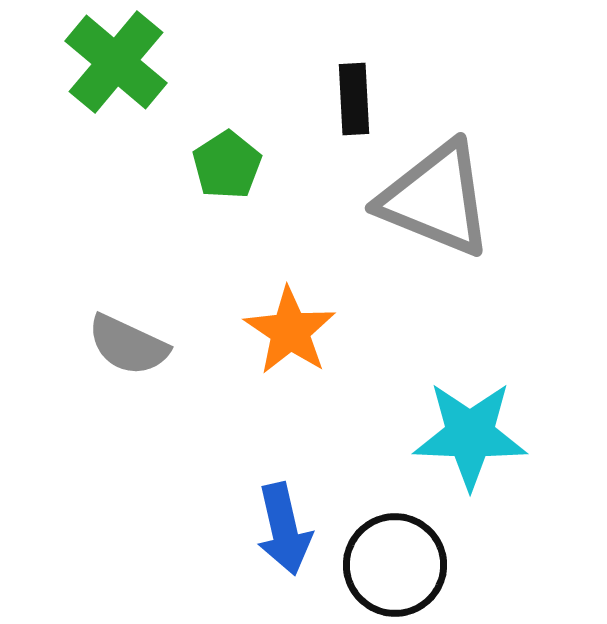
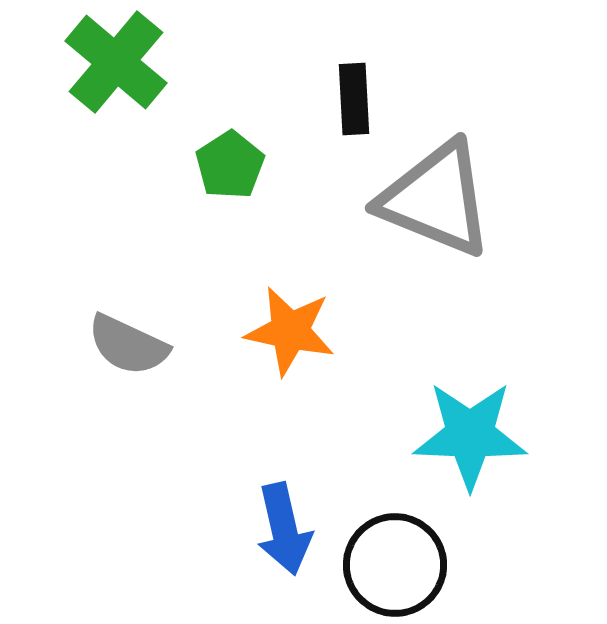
green pentagon: moved 3 px right
orange star: rotated 22 degrees counterclockwise
